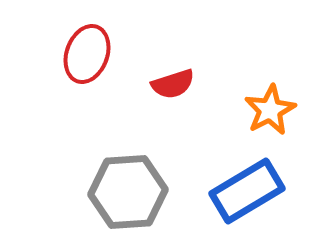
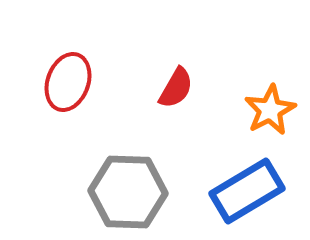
red ellipse: moved 19 px left, 28 px down
red semicircle: moved 3 px right, 4 px down; rotated 42 degrees counterclockwise
gray hexagon: rotated 6 degrees clockwise
